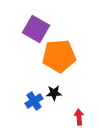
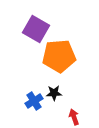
red arrow: moved 5 px left; rotated 14 degrees counterclockwise
